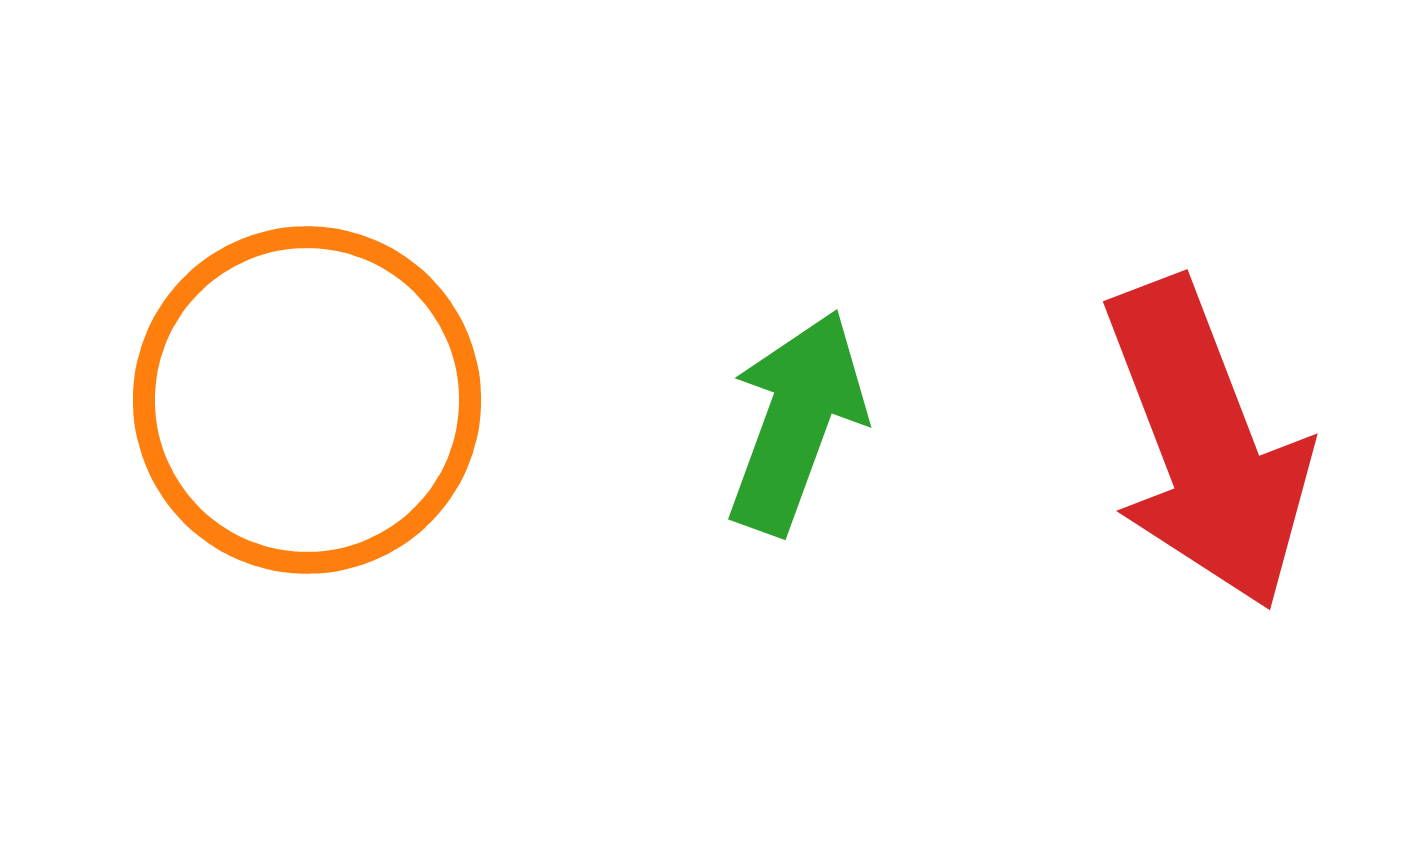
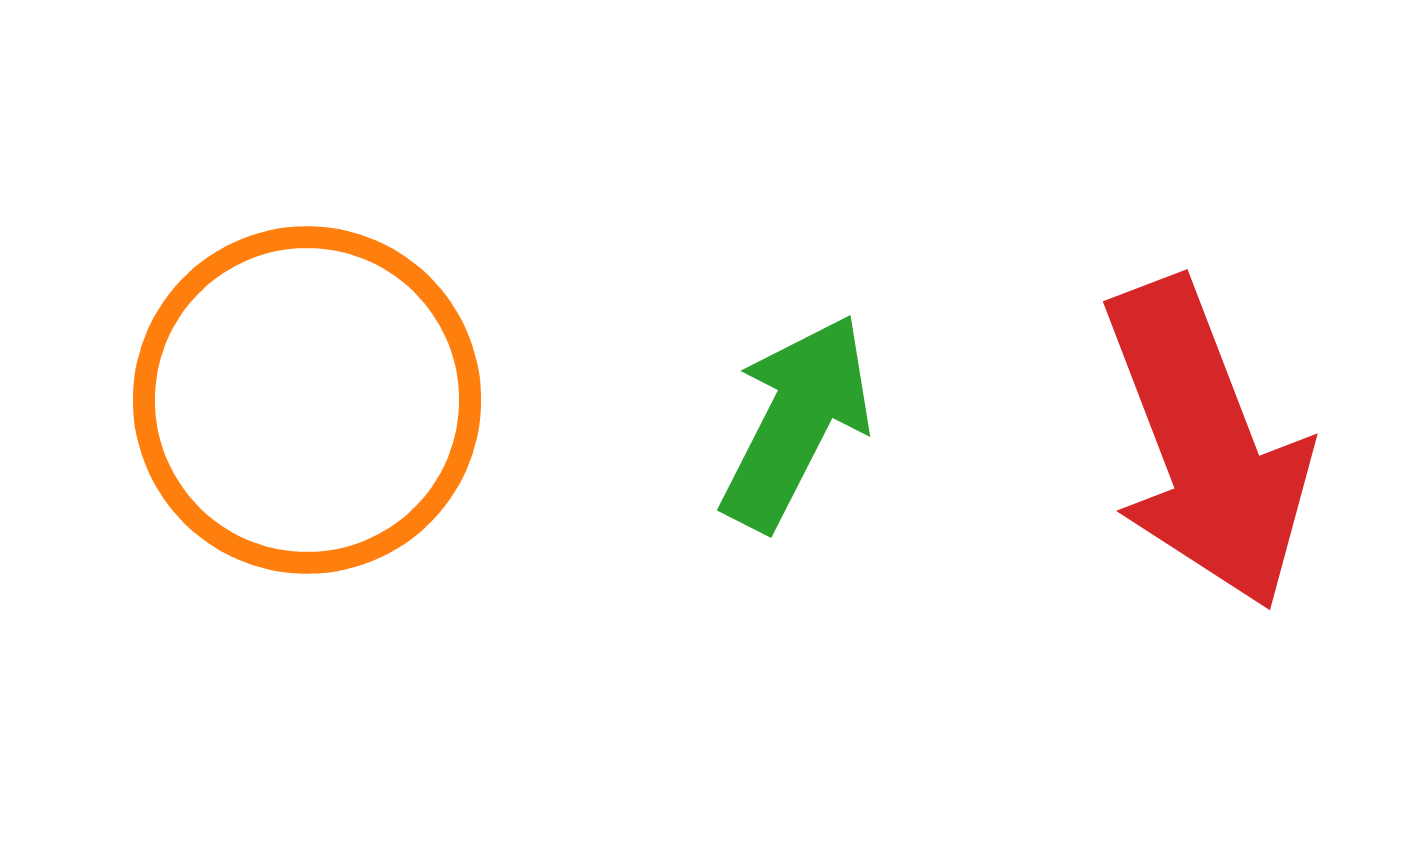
green arrow: rotated 7 degrees clockwise
